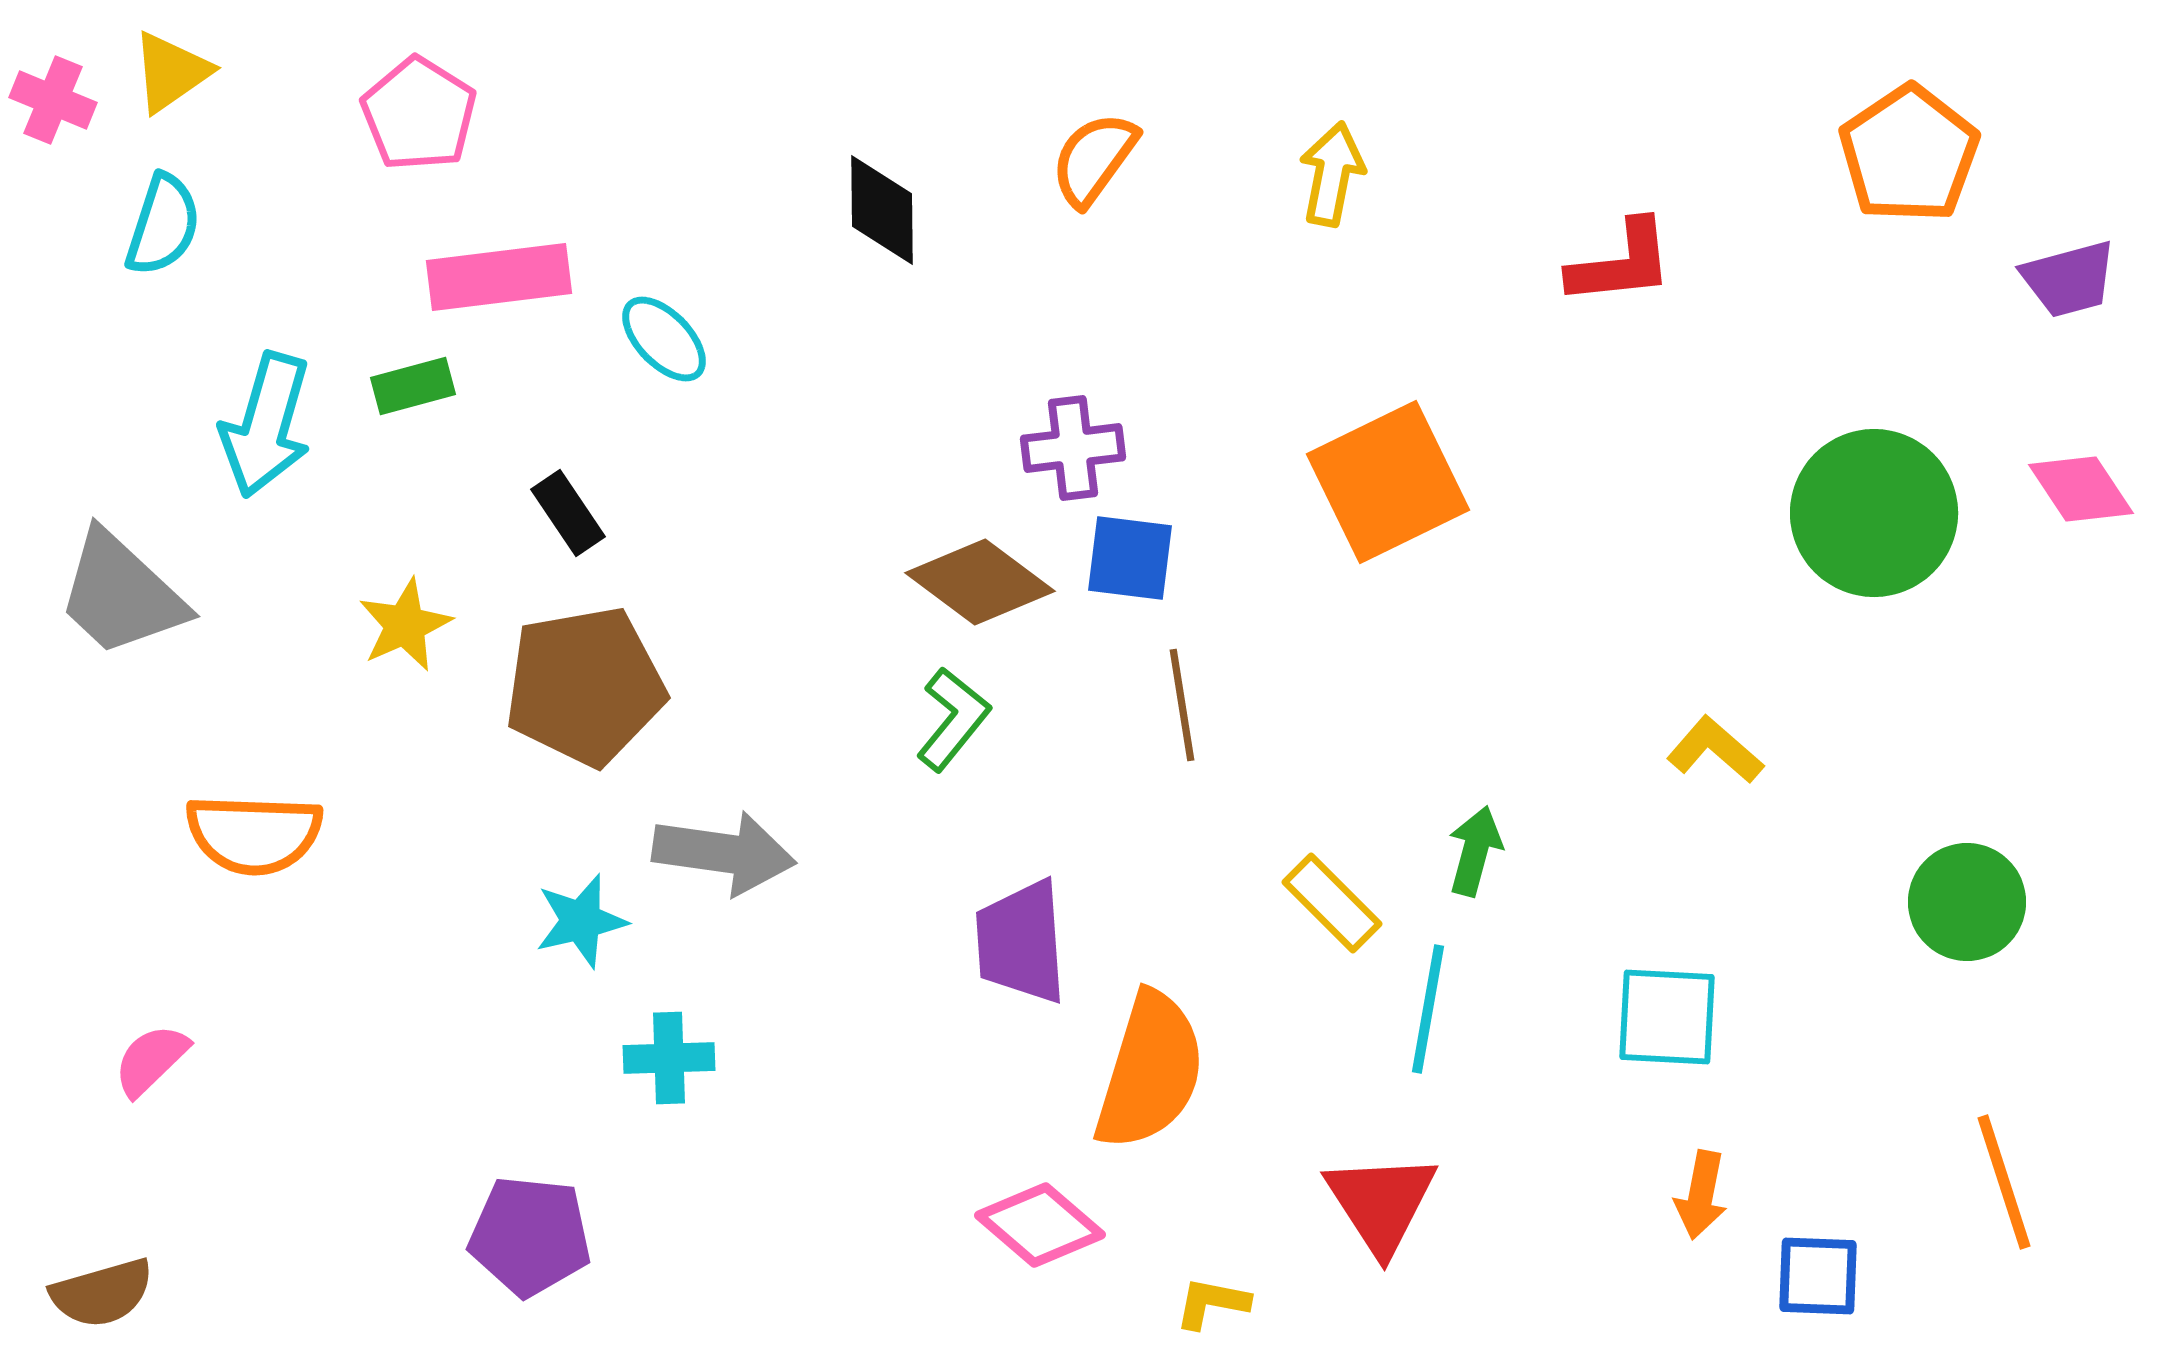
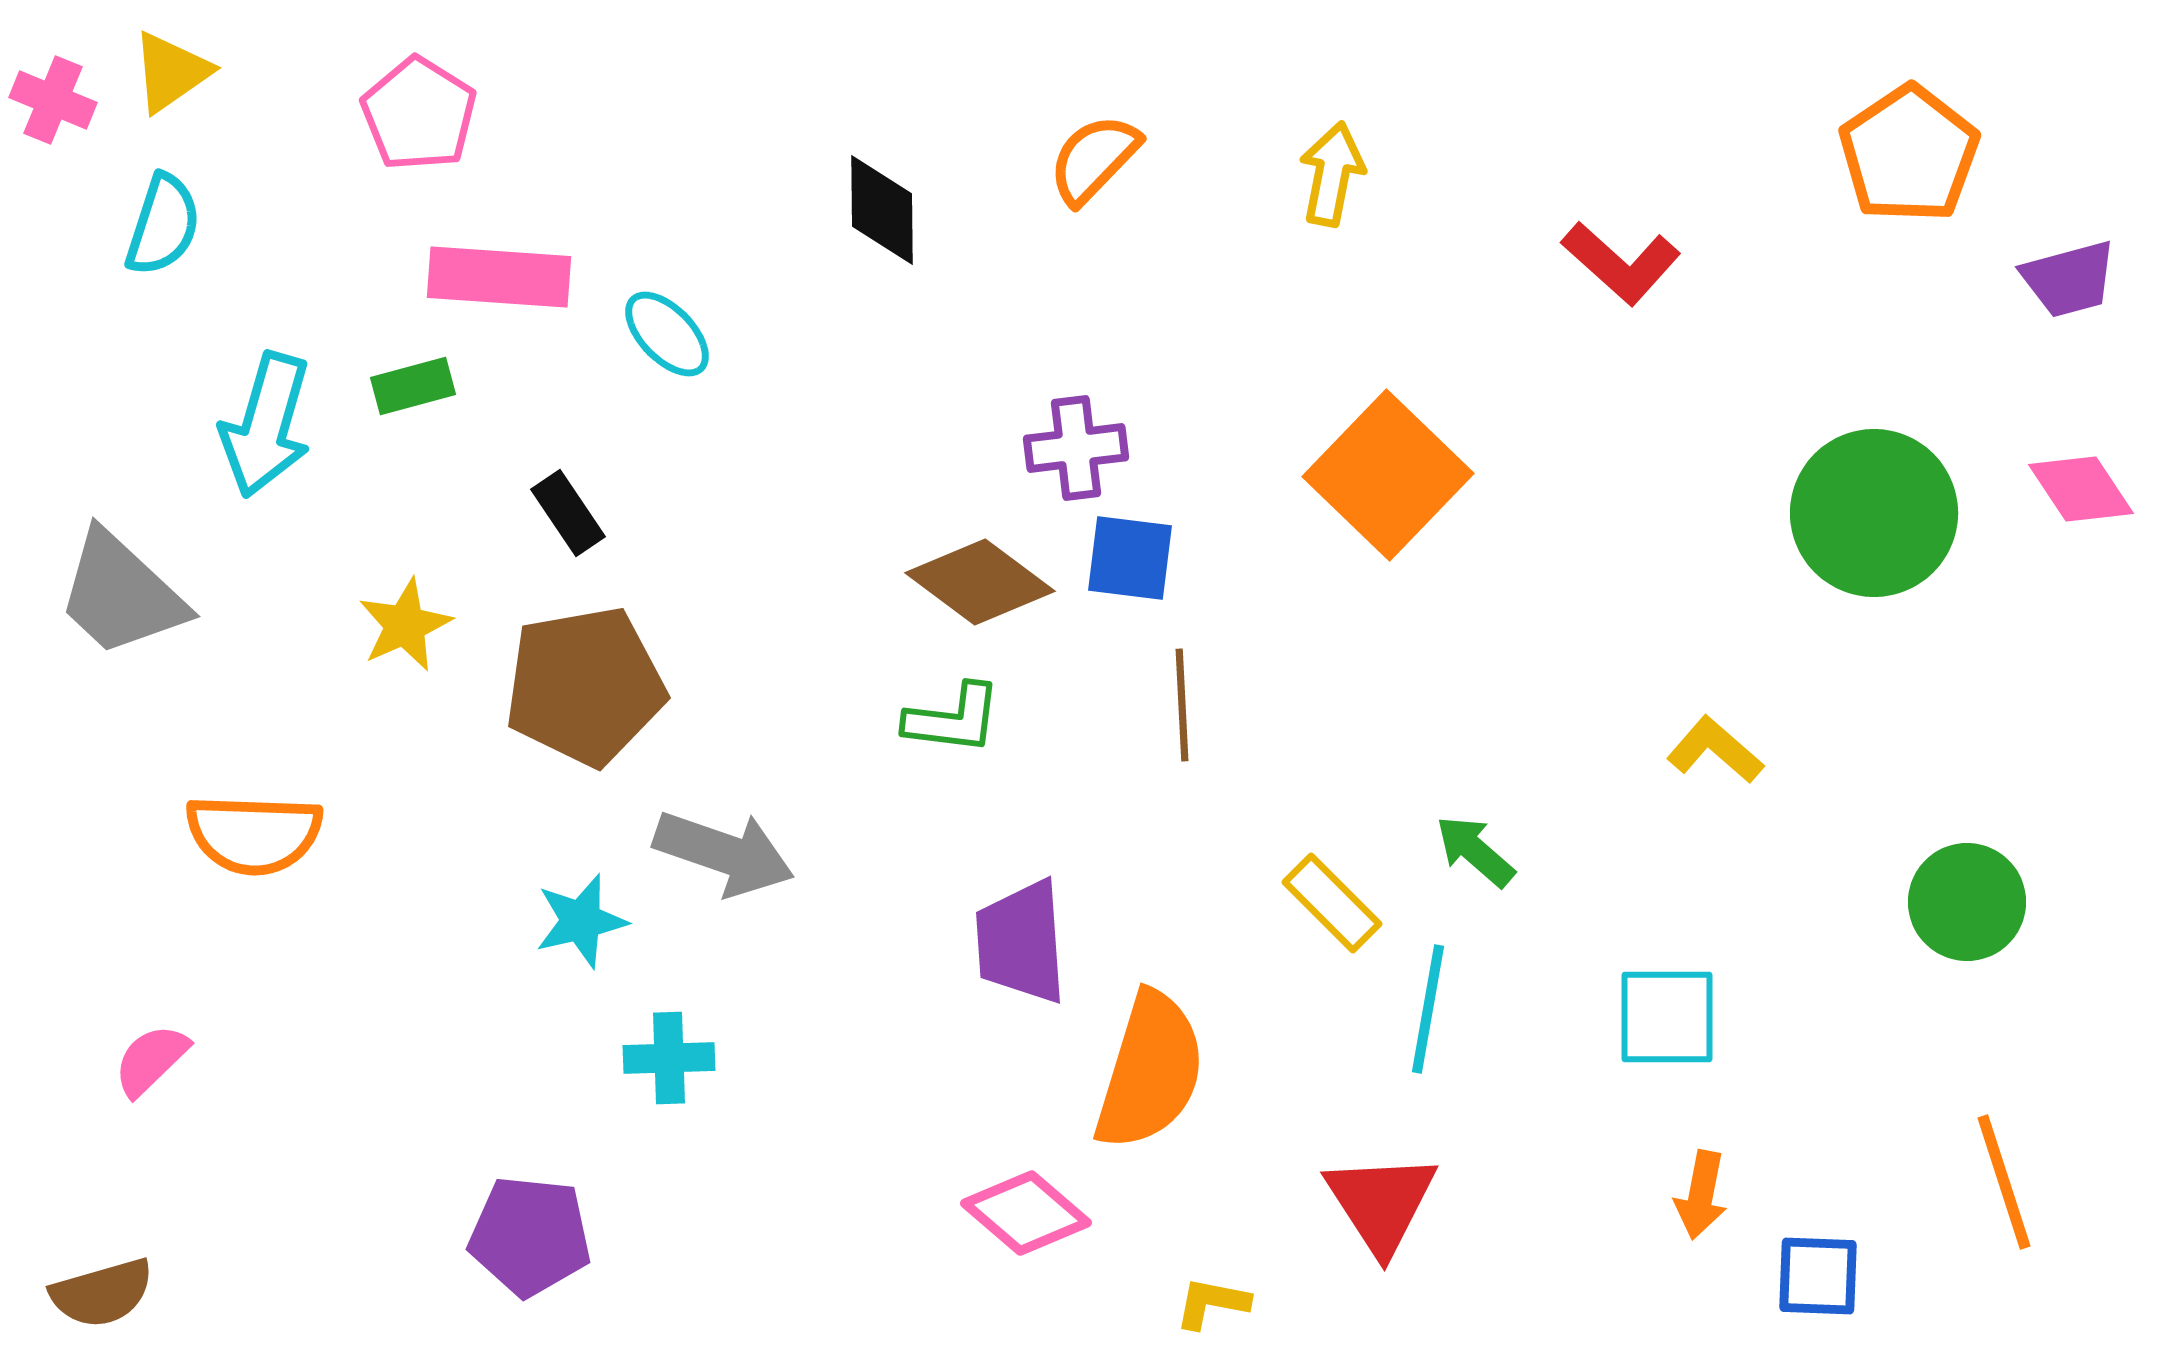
orange semicircle at (1094, 159): rotated 8 degrees clockwise
red L-shape at (1621, 263): rotated 48 degrees clockwise
pink rectangle at (499, 277): rotated 11 degrees clockwise
cyan ellipse at (664, 339): moved 3 px right, 5 px up
purple cross at (1073, 448): moved 3 px right
orange square at (1388, 482): moved 7 px up; rotated 20 degrees counterclockwise
brown line at (1182, 705): rotated 6 degrees clockwise
green L-shape at (953, 719): rotated 58 degrees clockwise
green arrow at (1475, 851): rotated 64 degrees counterclockwise
gray arrow at (724, 853): rotated 11 degrees clockwise
cyan square at (1667, 1017): rotated 3 degrees counterclockwise
pink diamond at (1040, 1225): moved 14 px left, 12 px up
